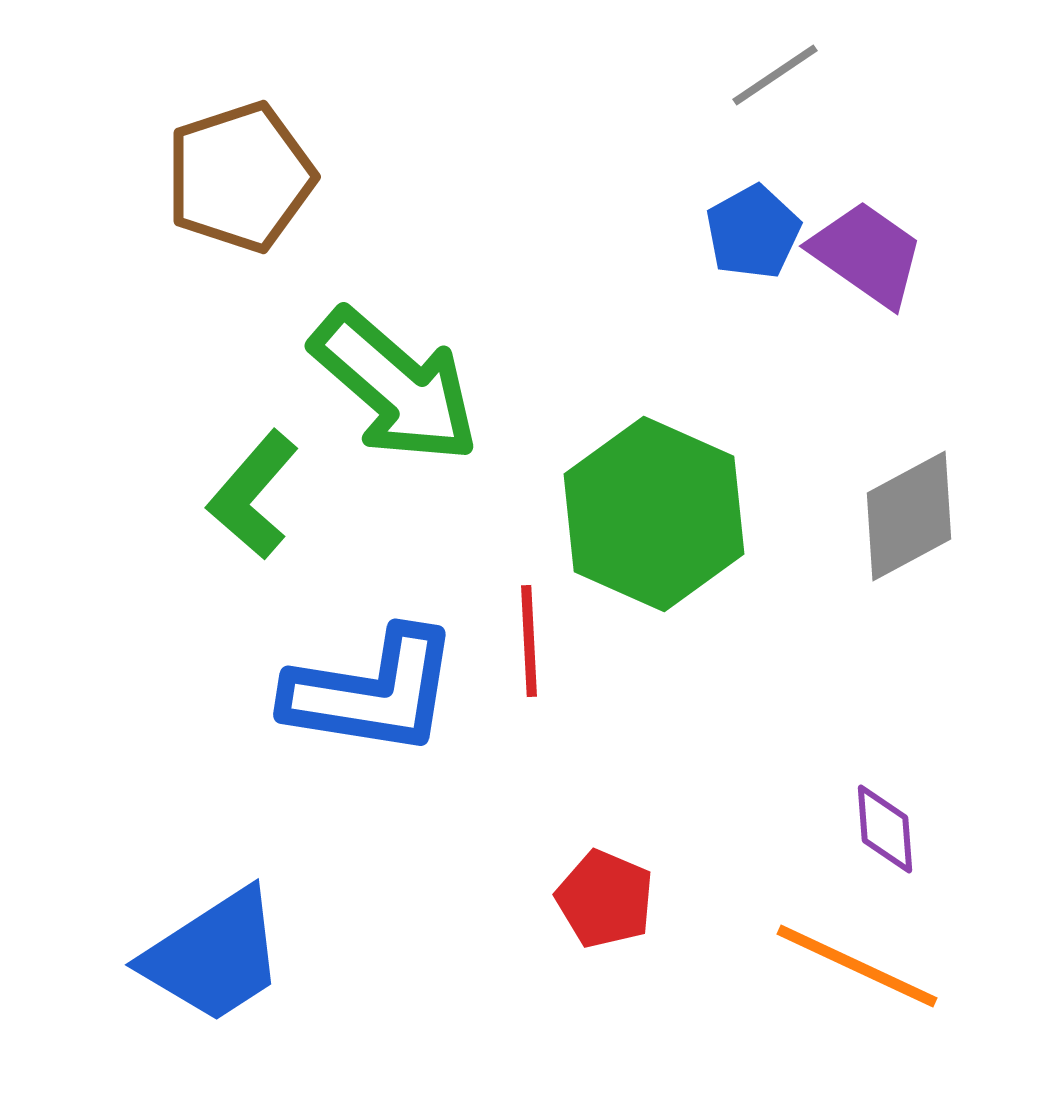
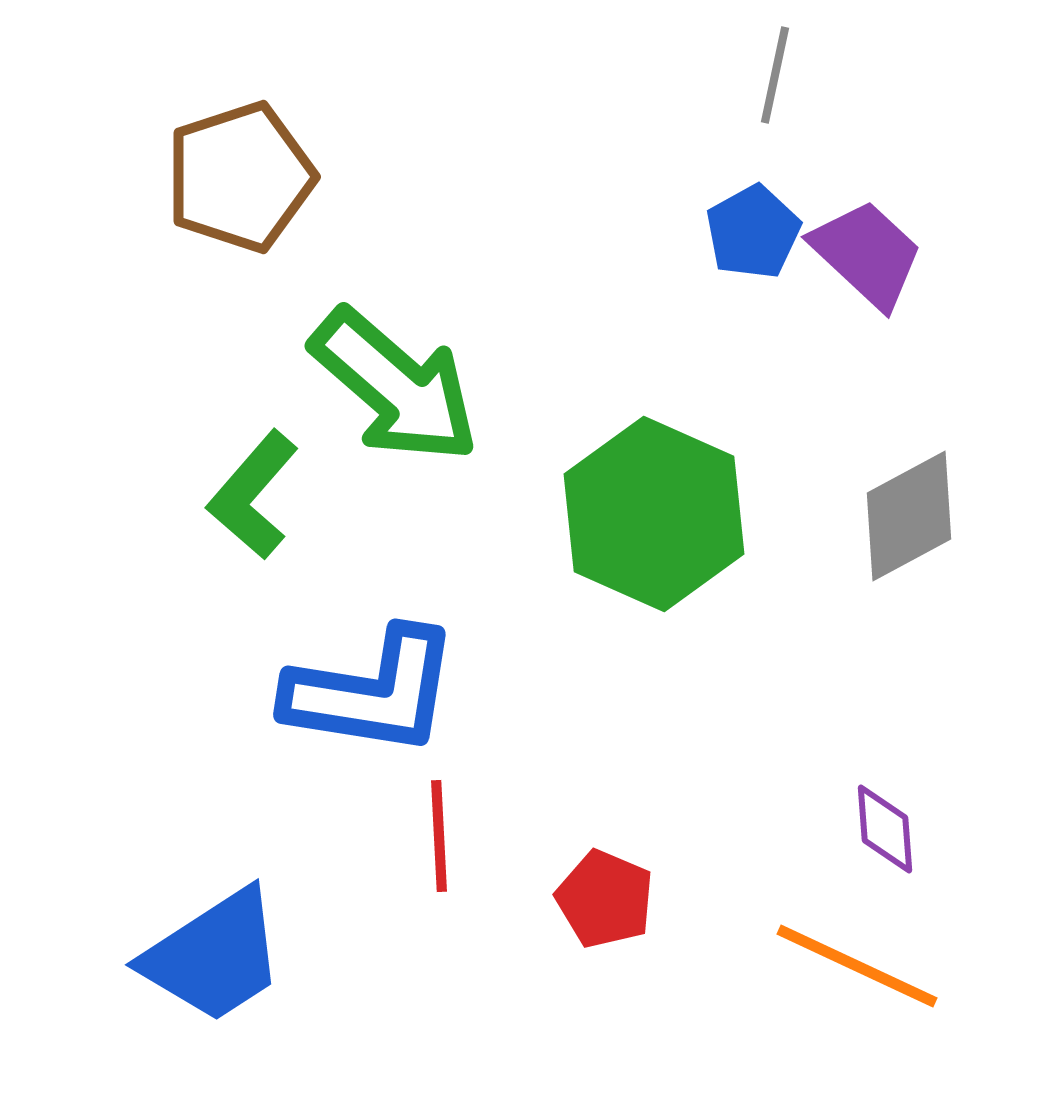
gray line: rotated 44 degrees counterclockwise
purple trapezoid: rotated 8 degrees clockwise
red line: moved 90 px left, 195 px down
